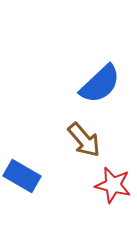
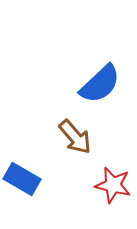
brown arrow: moved 9 px left, 3 px up
blue rectangle: moved 3 px down
